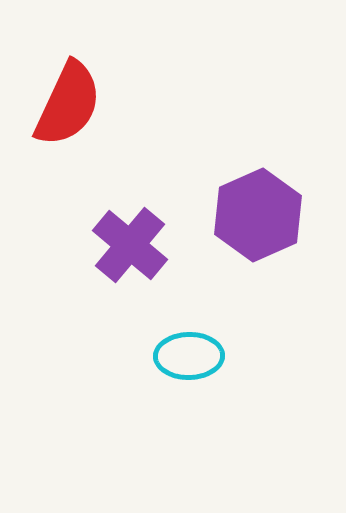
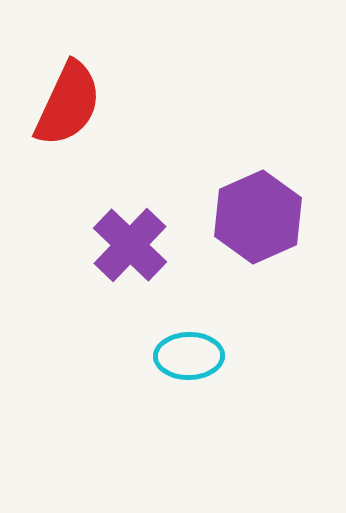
purple hexagon: moved 2 px down
purple cross: rotated 4 degrees clockwise
